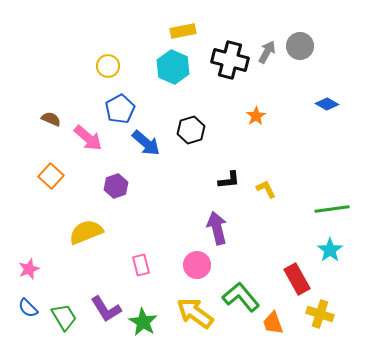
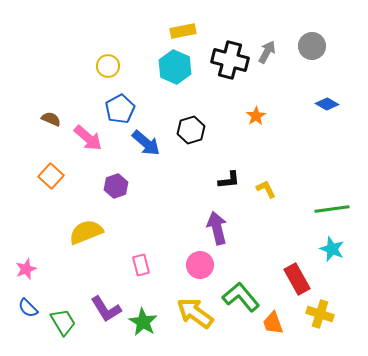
gray circle: moved 12 px right
cyan hexagon: moved 2 px right
cyan star: moved 2 px right, 1 px up; rotated 15 degrees counterclockwise
pink circle: moved 3 px right
pink star: moved 3 px left
green trapezoid: moved 1 px left, 5 px down
